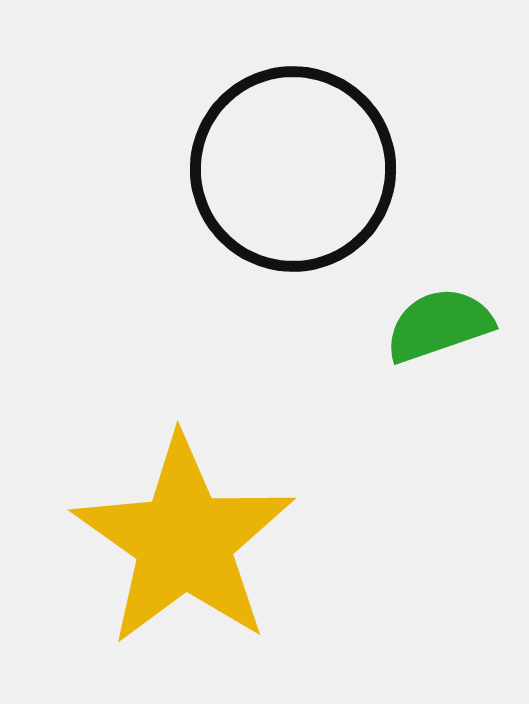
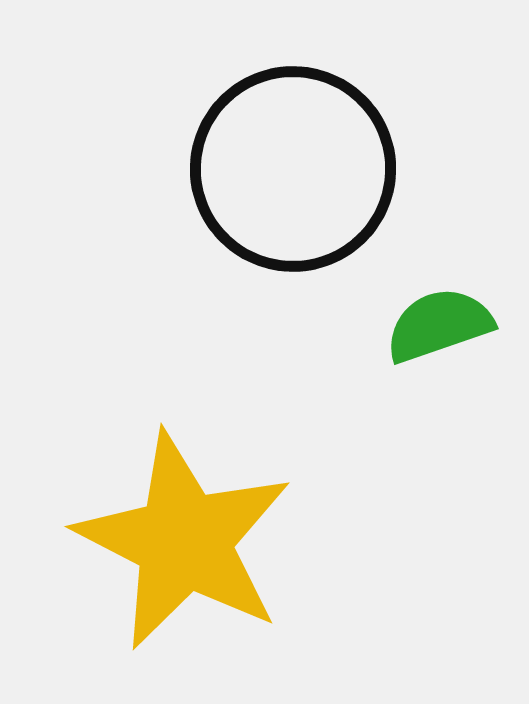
yellow star: rotated 8 degrees counterclockwise
